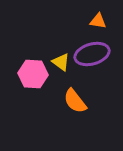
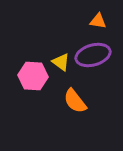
purple ellipse: moved 1 px right, 1 px down
pink hexagon: moved 2 px down
